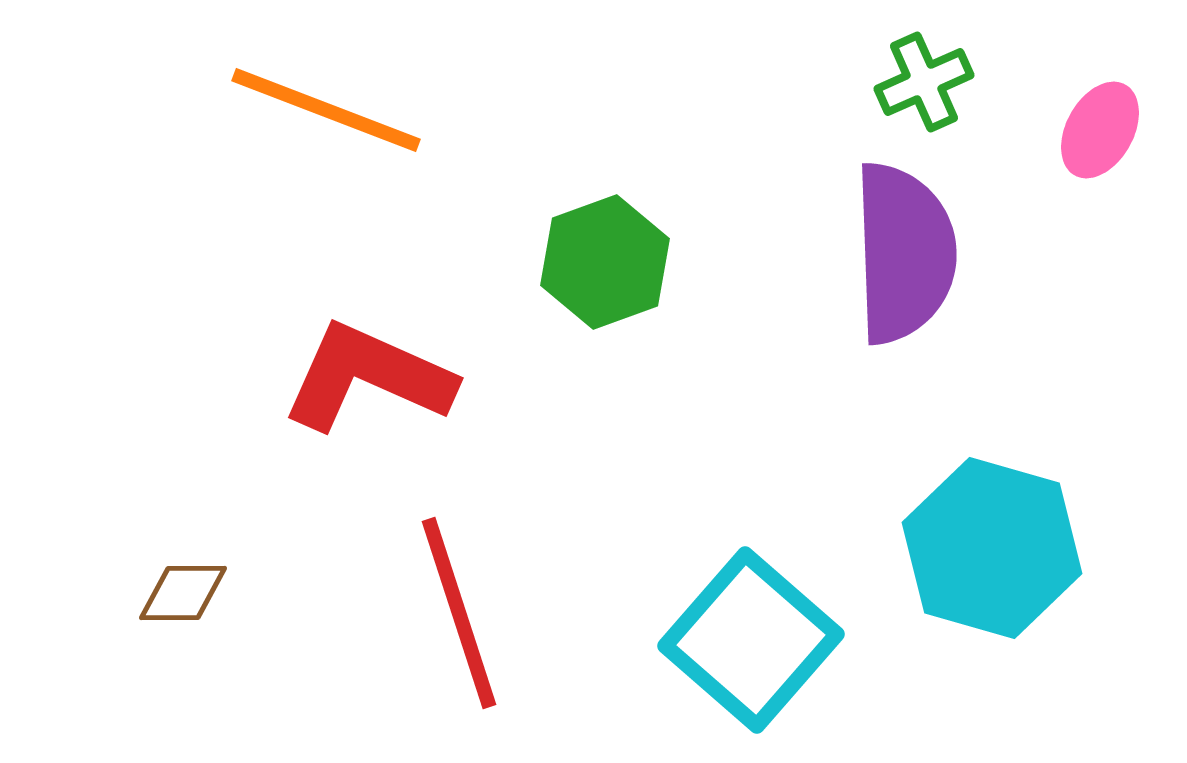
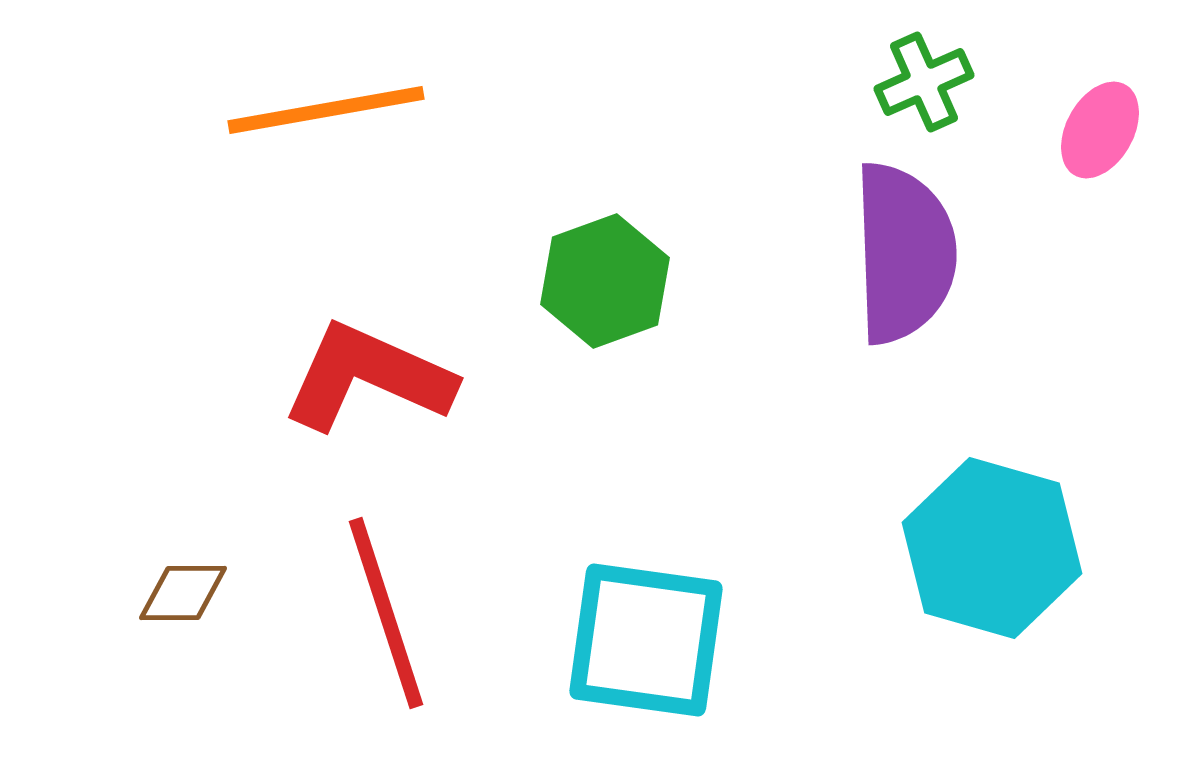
orange line: rotated 31 degrees counterclockwise
green hexagon: moved 19 px down
red line: moved 73 px left
cyan square: moved 105 px left; rotated 33 degrees counterclockwise
